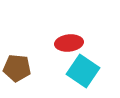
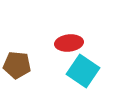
brown pentagon: moved 3 px up
